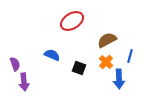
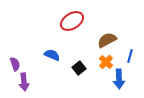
black square: rotated 32 degrees clockwise
